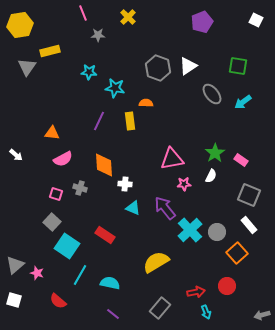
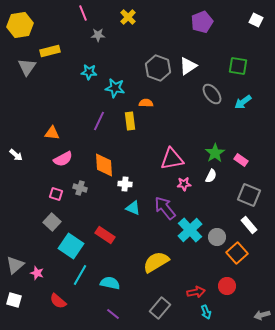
gray circle at (217, 232): moved 5 px down
cyan square at (67, 246): moved 4 px right
